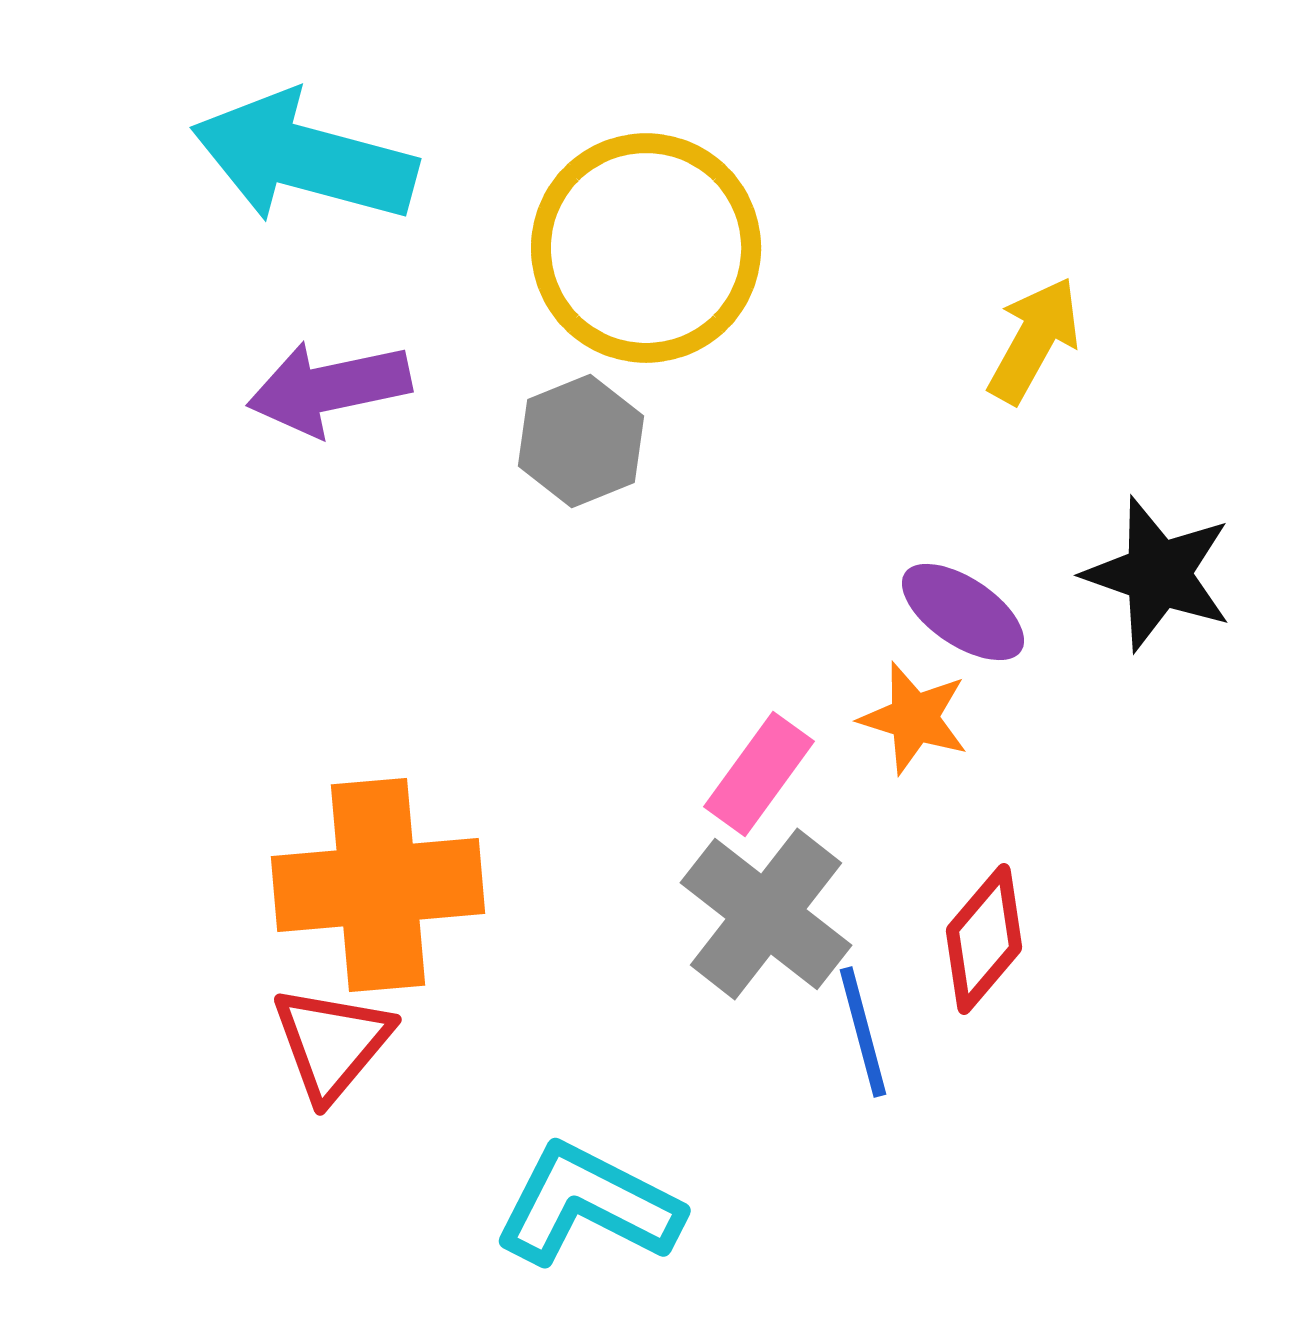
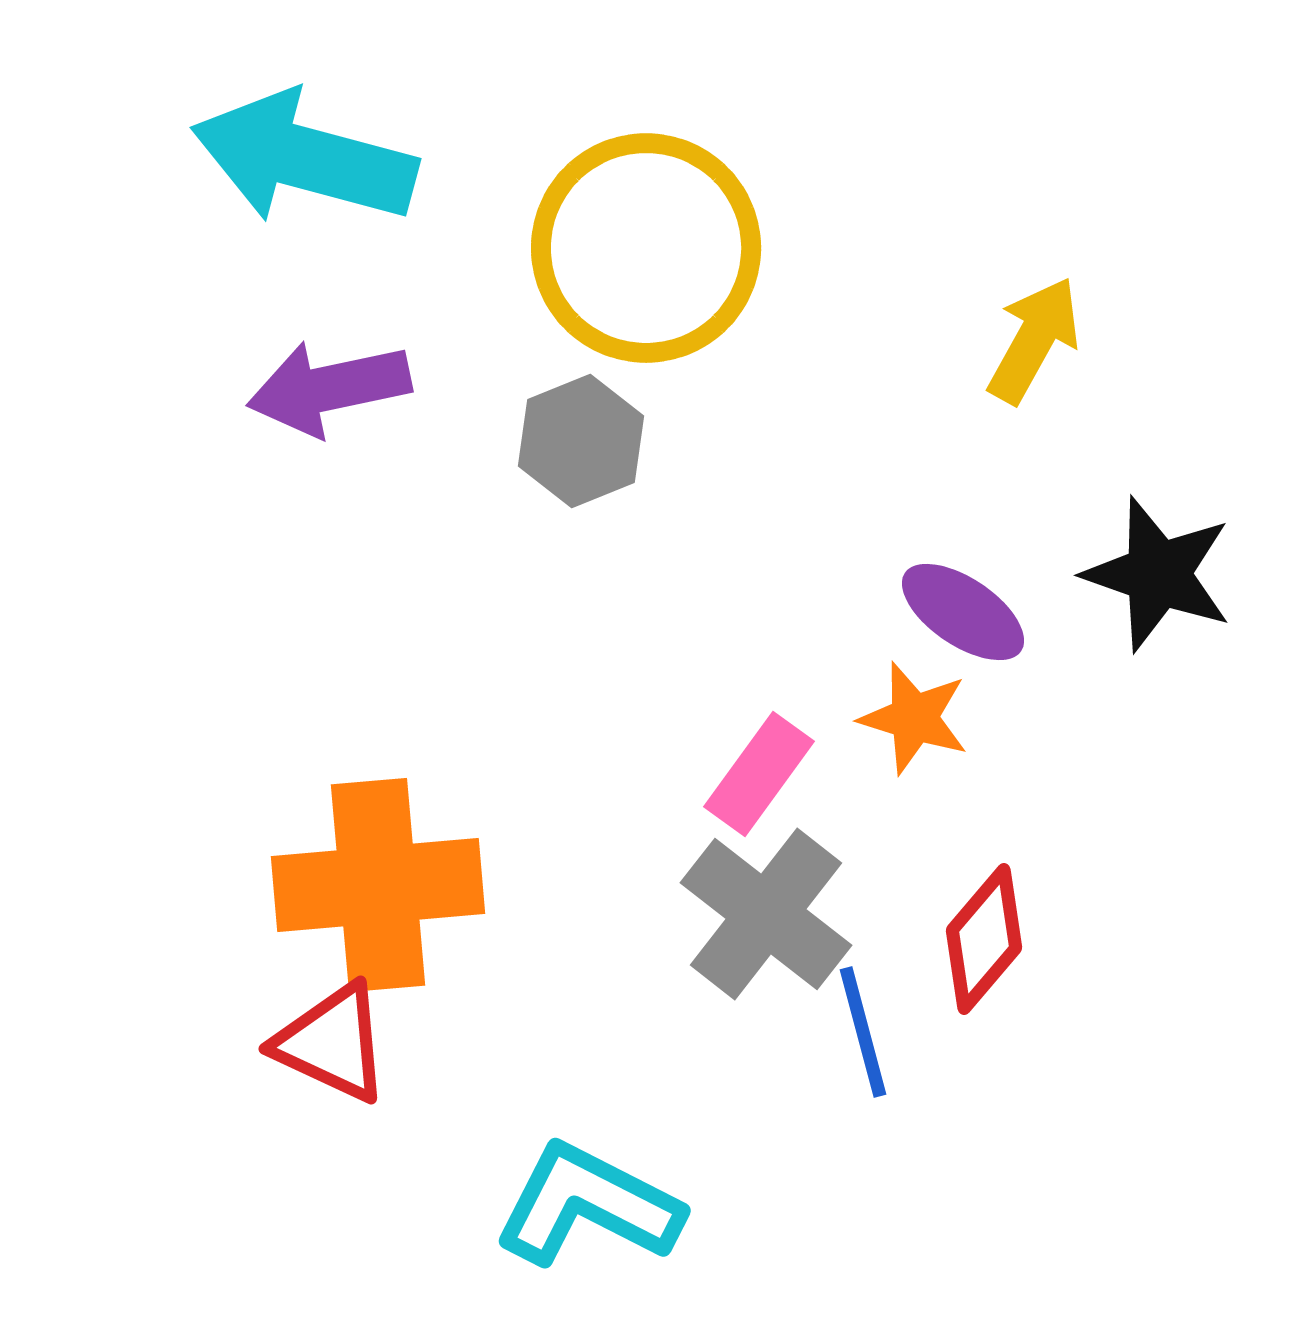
red triangle: rotated 45 degrees counterclockwise
